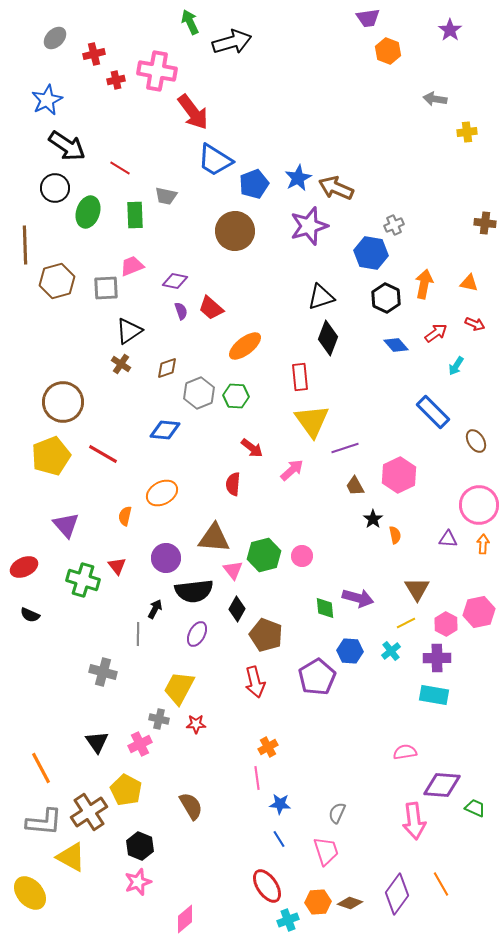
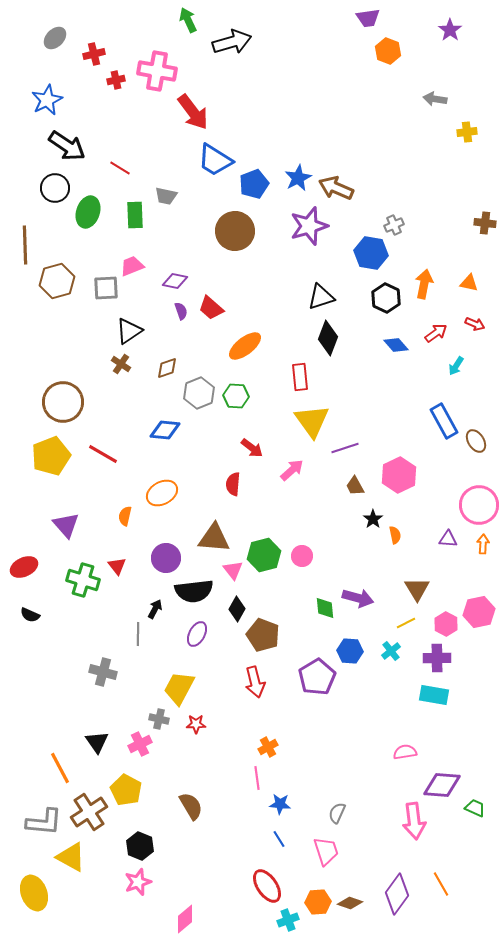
green arrow at (190, 22): moved 2 px left, 2 px up
blue rectangle at (433, 412): moved 11 px right, 9 px down; rotated 16 degrees clockwise
brown pentagon at (266, 635): moved 3 px left
orange line at (41, 768): moved 19 px right
yellow ellipse at (30, 893): moved 4 px right; rotated 20 degrees clockwise
